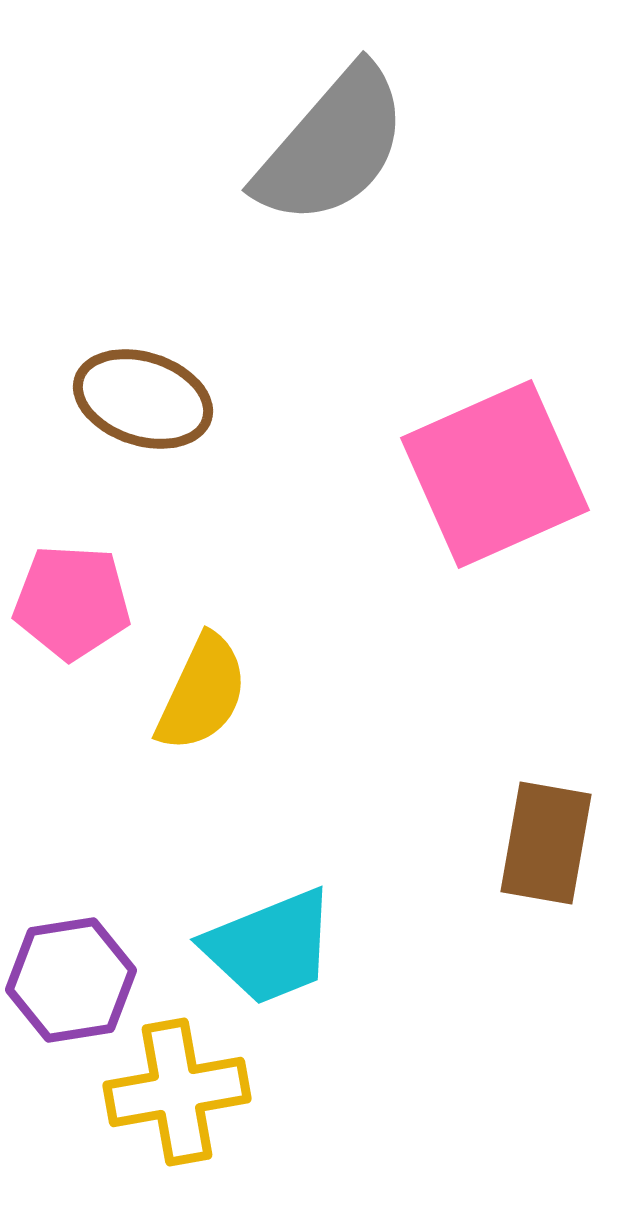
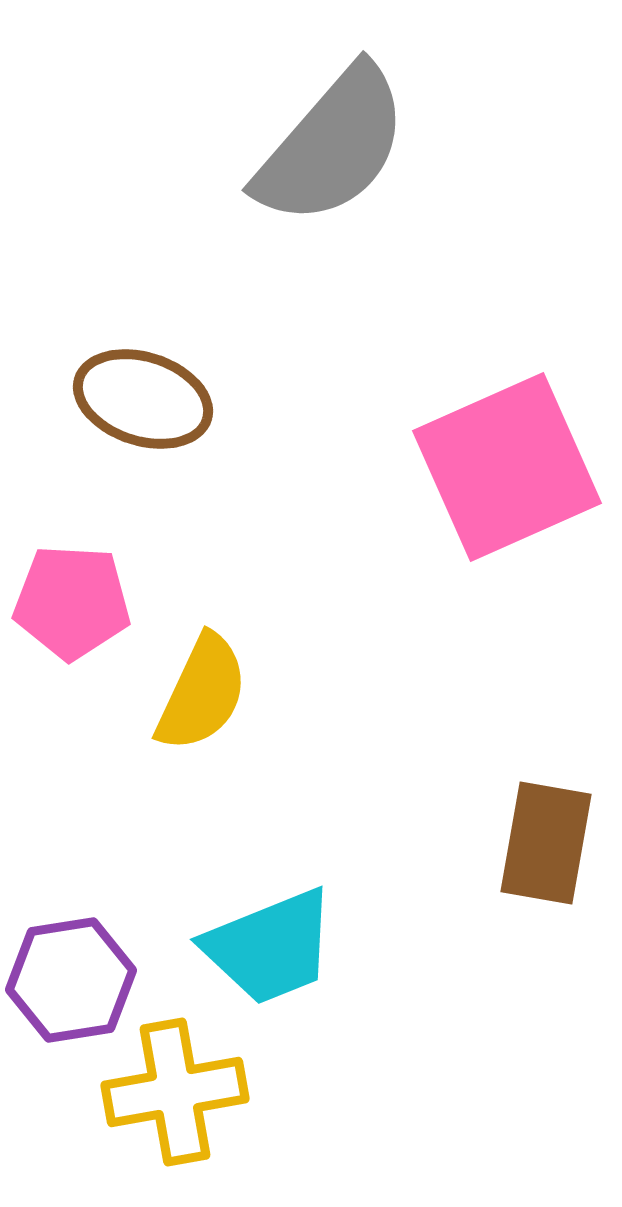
pink square: moved 12 px right, 7 px up
yellow cross: moved 2 px left
